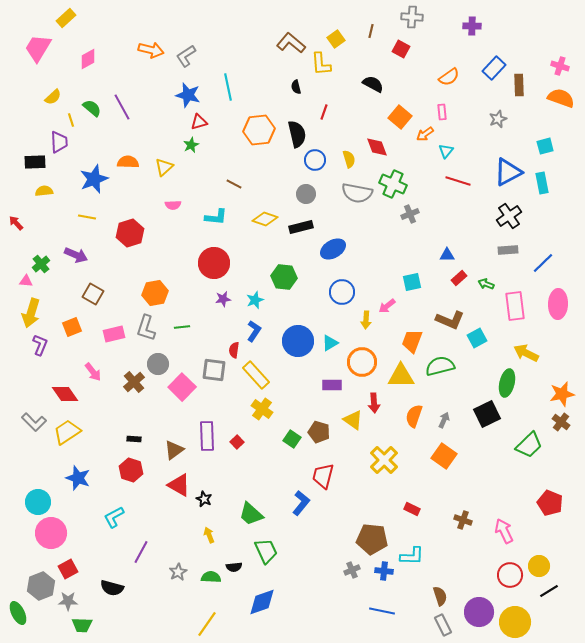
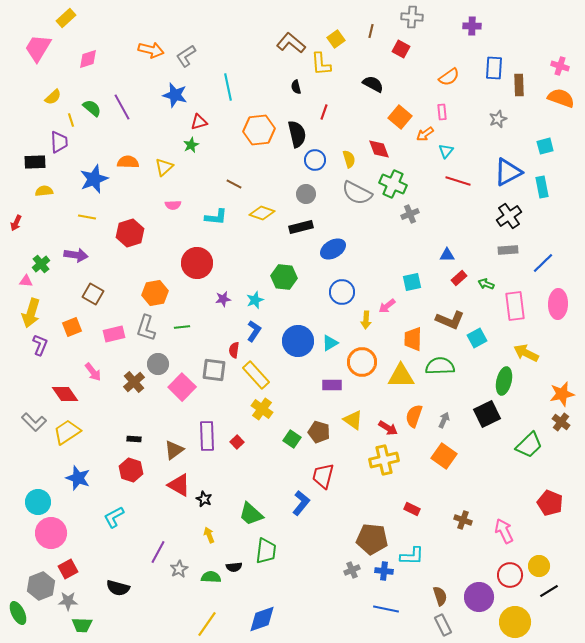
pink diamond at (88, 59): rotated 10 degrees clockwise
blue rectangle at (494, 68): rotated 40 degrees counterclockwise
blue star at (188, 95): moved 13 px left
red diamond at (377, 147): moved 2 px right, 2 px down
cyan rectangle at (542, 183): moved 4 px down
gray semicircle at (357, 193): rotated 16 degrees clockwise
yellow diamond at (265, 219): moved 3 px left, 6 px up
red arrow at (16, 223): rotated 112 degrees counterclockwise
purple arrow at (76, 255): rotated 15 degrees counterclockwise
red circle at (214, 263): moved 17 px left
orange trapezoid at (412, 341): moved 1 px right, 2 px up; rotated 20 degrees counterclockwise
green semicircle at (440, 366): rotated 12 degrees clockwise
green ellipse at (507, 383): moved 3 px left, 2 px up
red arrow at (374, 403): moved 14 px right, 25 px down; rotated 54 degrees counterclockwise
yellow cross at (384, 460): rotated 32 degrees clockwise
green trapezoid at (266, 551): rotated 32 degrees clockwise
purple line at (141, 552): moved 17 px right
gray star at (178, 572): moved 1 px right, 3 px up
black semicircle at (112, 588): moved 6 px right
blue diamond at (262, 602): moved 17 px down
blue line at (382, 611): moved 4 px right, 2 px up
purple circle at (479, 612): moved 15 px up
